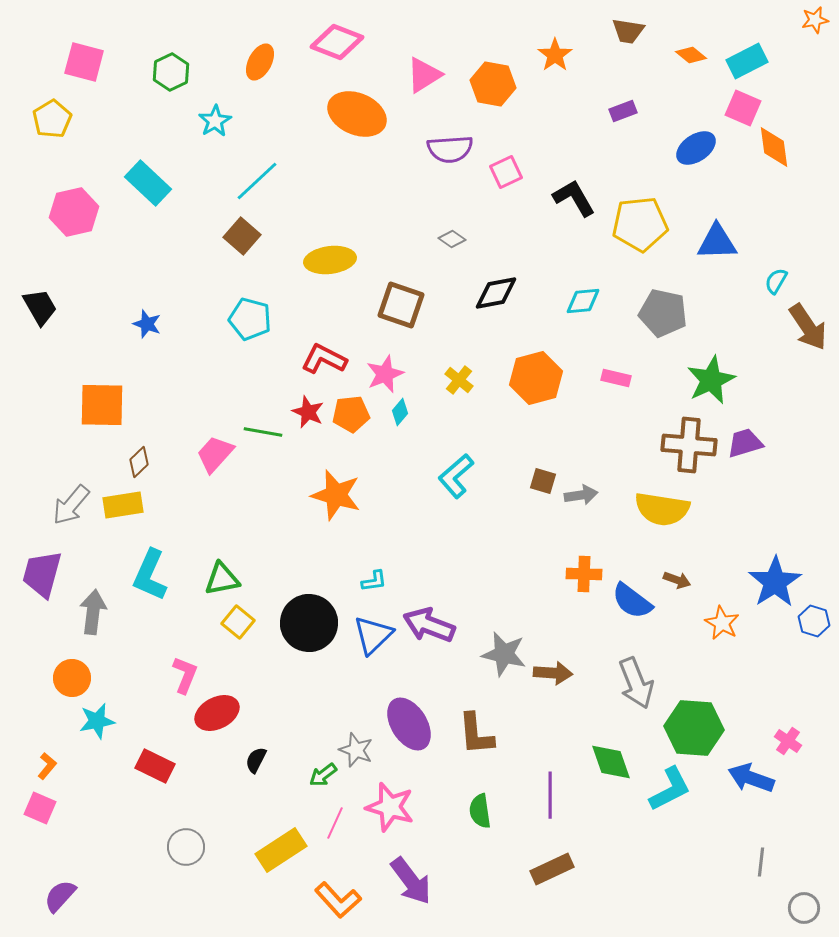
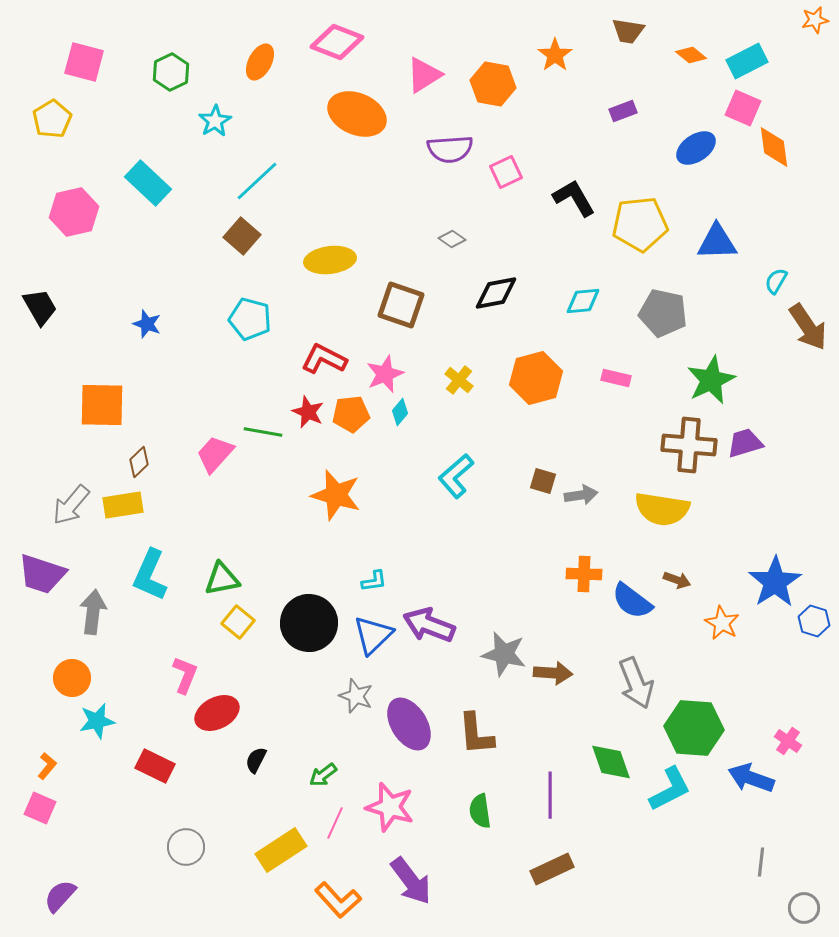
purple trapezoid at (42, 574): rotated 87 degrees counterclockwise
gray star at (356, 750): moved 54 px up
